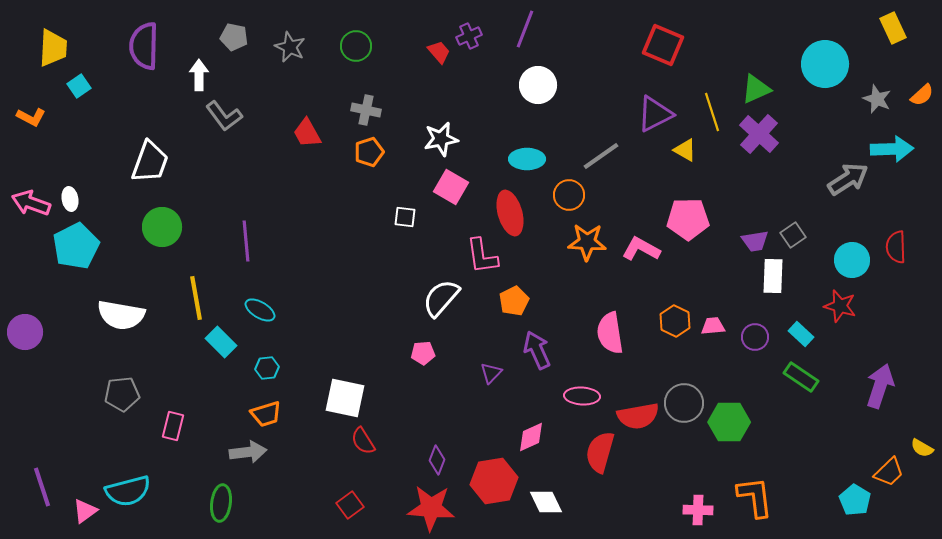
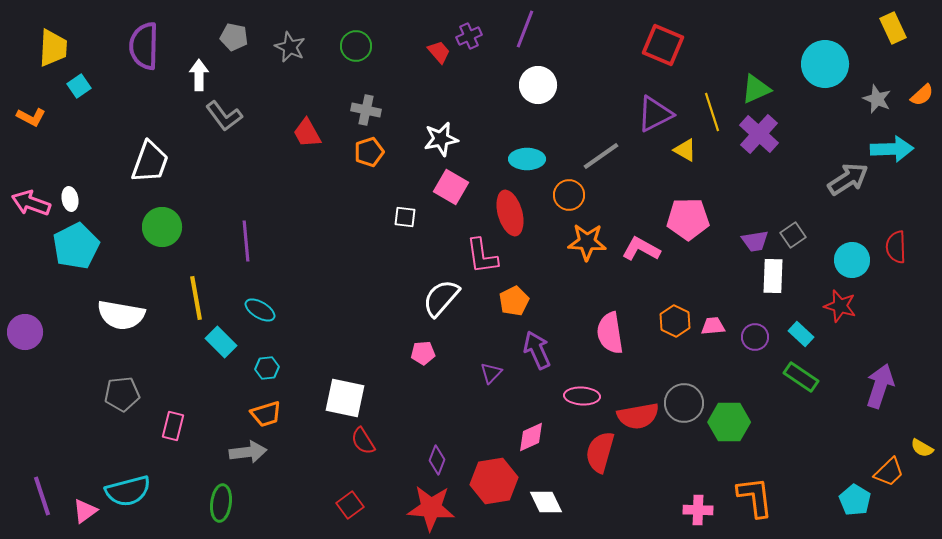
purple line at (42, 487): moved 9 px down
